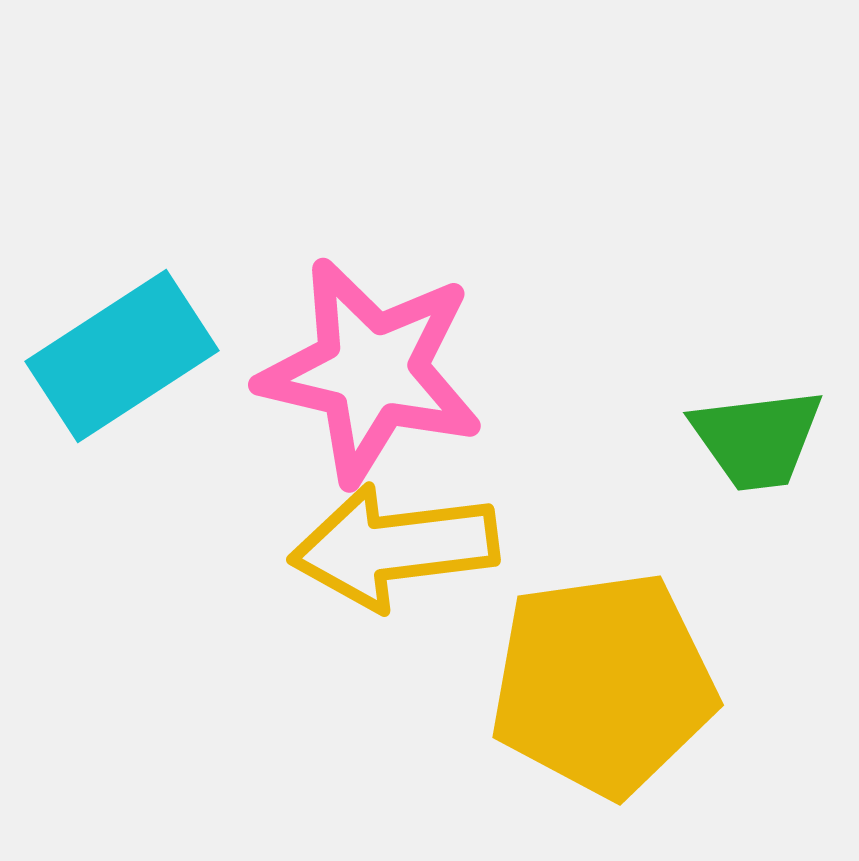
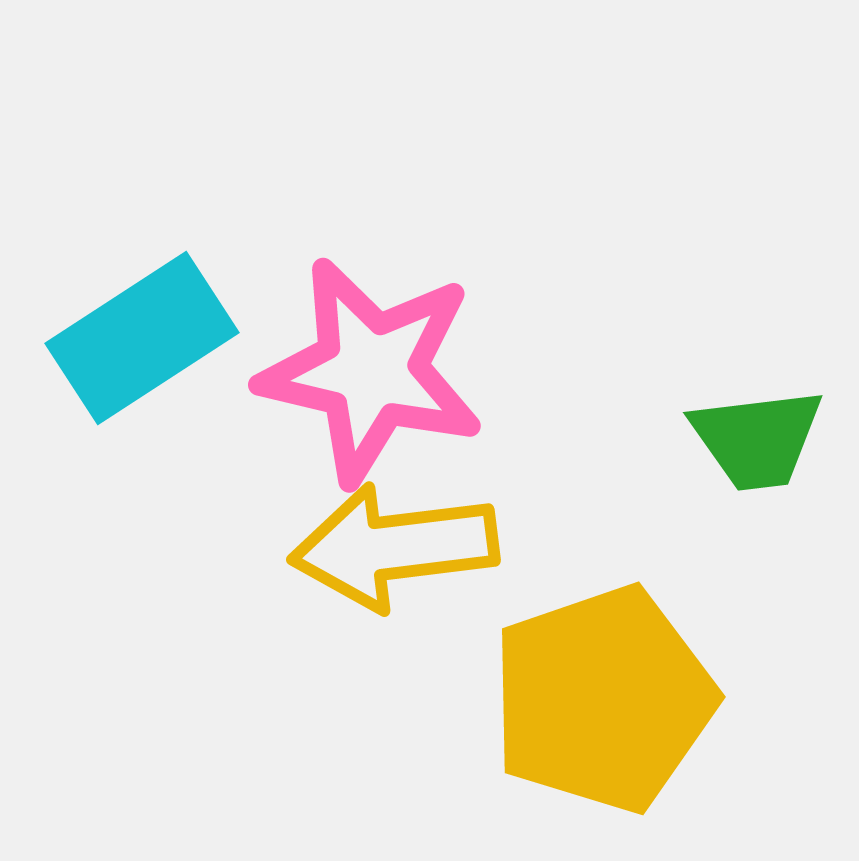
cyan rectangle: moved 20 px right, 18 px up
yellow pentagon: moved 15 px down; rotated 11 degrees counterclockwise
